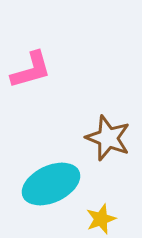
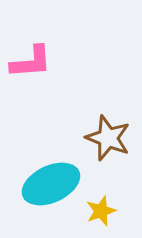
pink L-shape: moved 8 px up; rotated 12 degrees clockwise
yellow star: moved 8 px up
